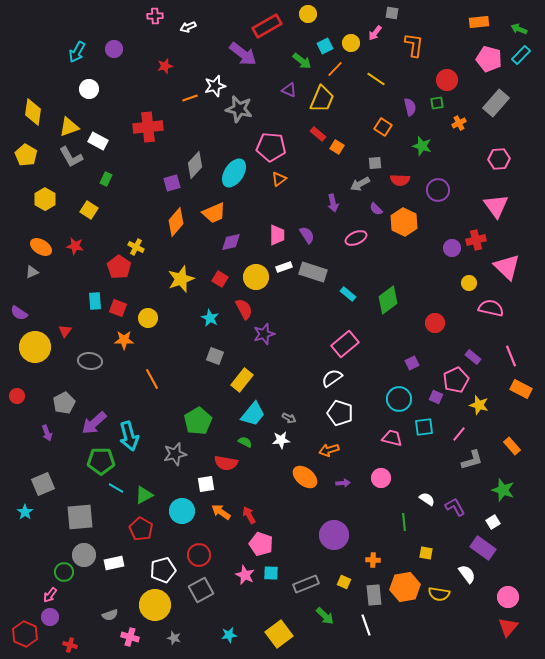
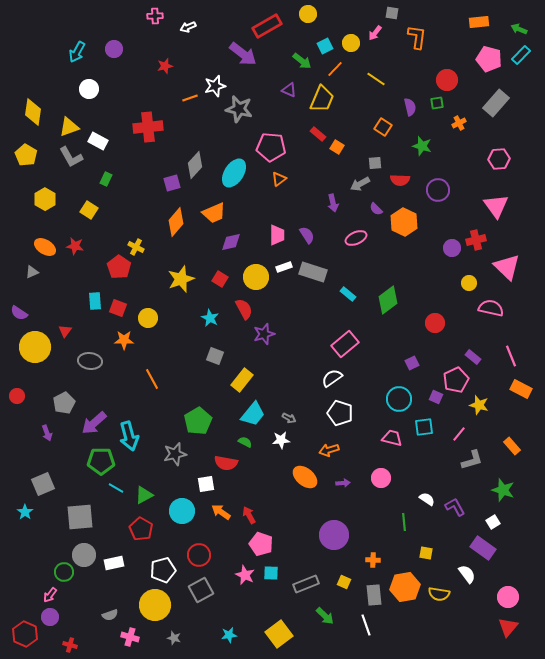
orange L-shape at (414, 45): moved 3 px right, 8 px up
orange ellipse at (41, 247): moved 4 px right
